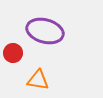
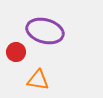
red circle: moved 3 px right, 1 px up
